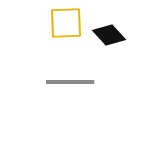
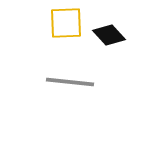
gray line: rotated 6 degrees clockwise
